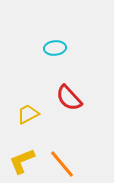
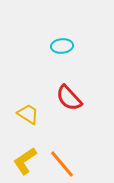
cyan ellipse: moved 7 px right, 2 px up
yellow trapezoid: rotated 60 degrees clockwise
yellow L-shape: moved 3 px right; rotated 12 degrees counterclockwise
